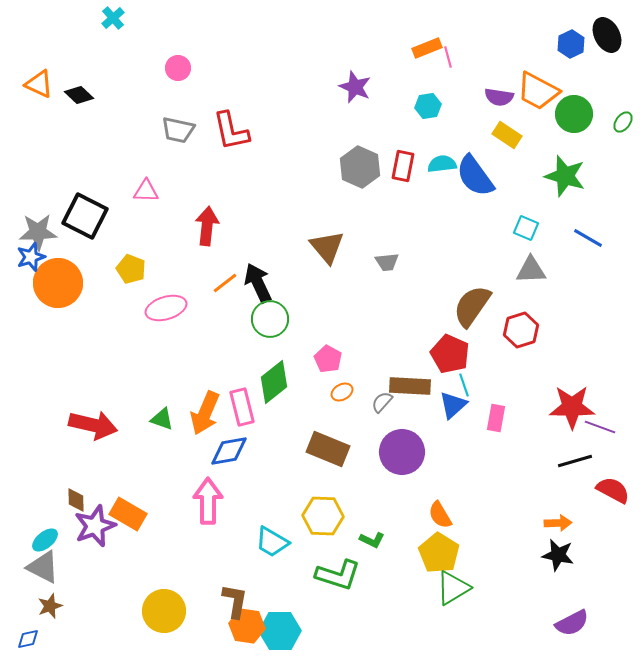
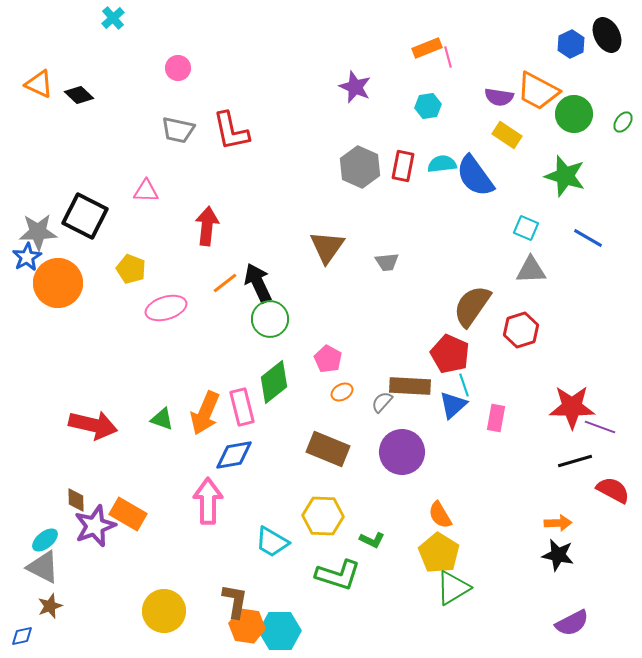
brown triangle at (327, 247): rotated 15 degrees clockwise
blue star at (31, 257): moved 4 px left; rotated 12 degrees counterclockwise
blue diamond at (229, 451): moved 5 px right, 4 px down
blue diamond at (28, 639): moved 6 px left, 3 px up
